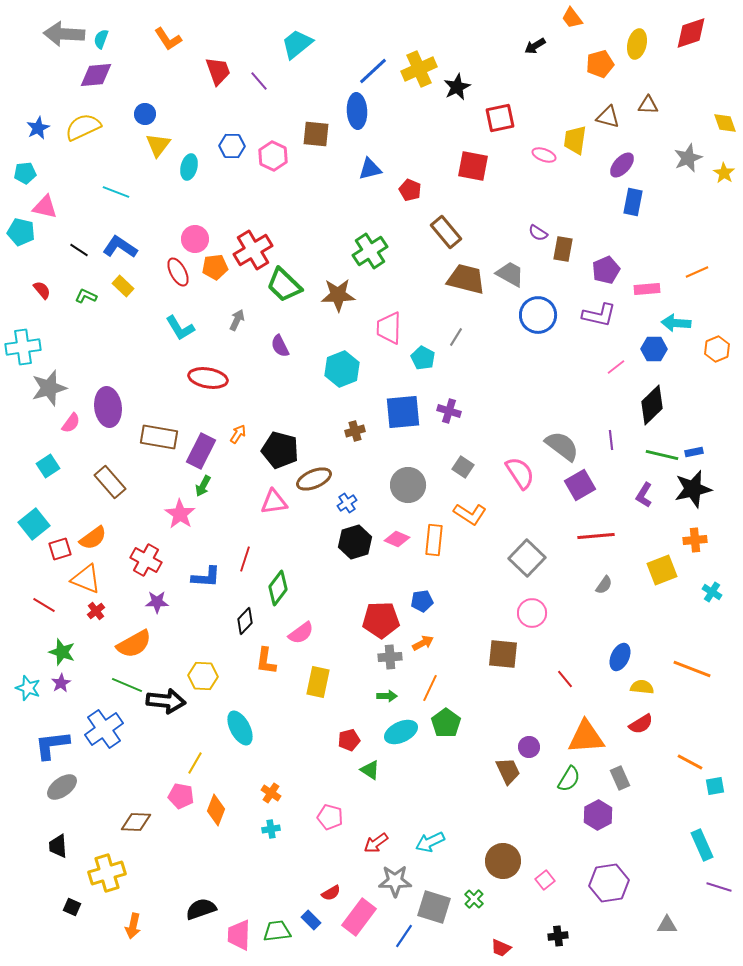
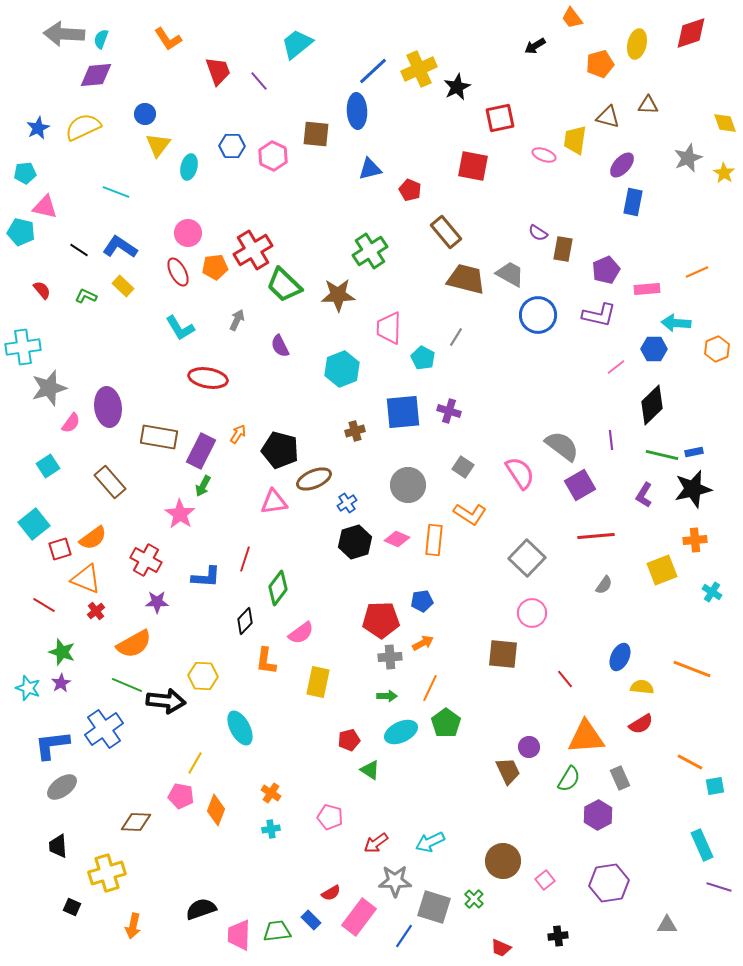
pink circle at (195, 239): moved 7 px left, 6 px up
